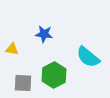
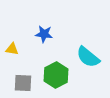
green hexagon: moved 2 px right
